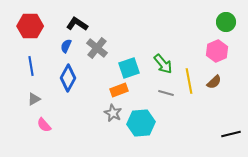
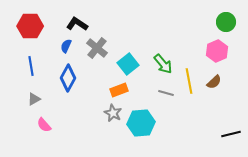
cyan square: moved 1 px left, 4 px up; rotated 20 degrees counterclockwise
